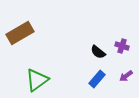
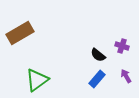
black semicircle: moved 3 px down
purple arrow: rotated 96 degrees clockwise
